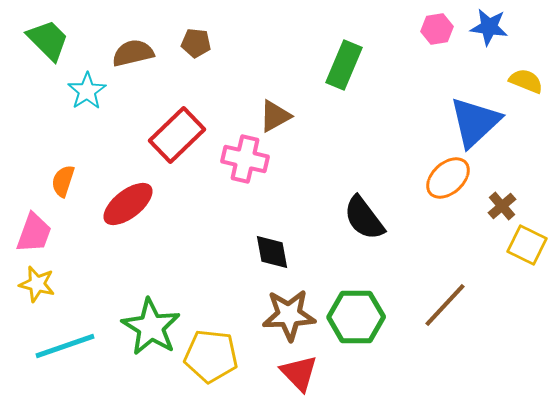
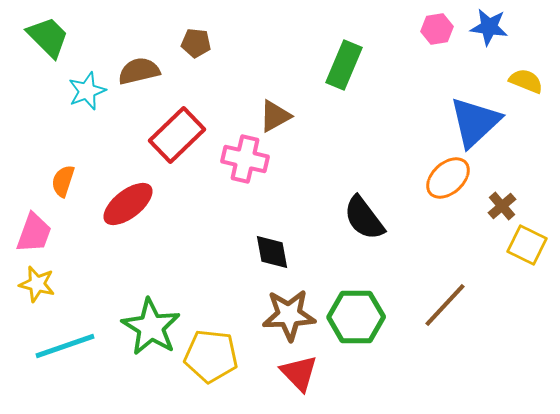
green trapezoid: moved 3 px up
brown semicircle: moved 6 px right, 18 px down
cyan star: rotated 12 degrees clockwise
